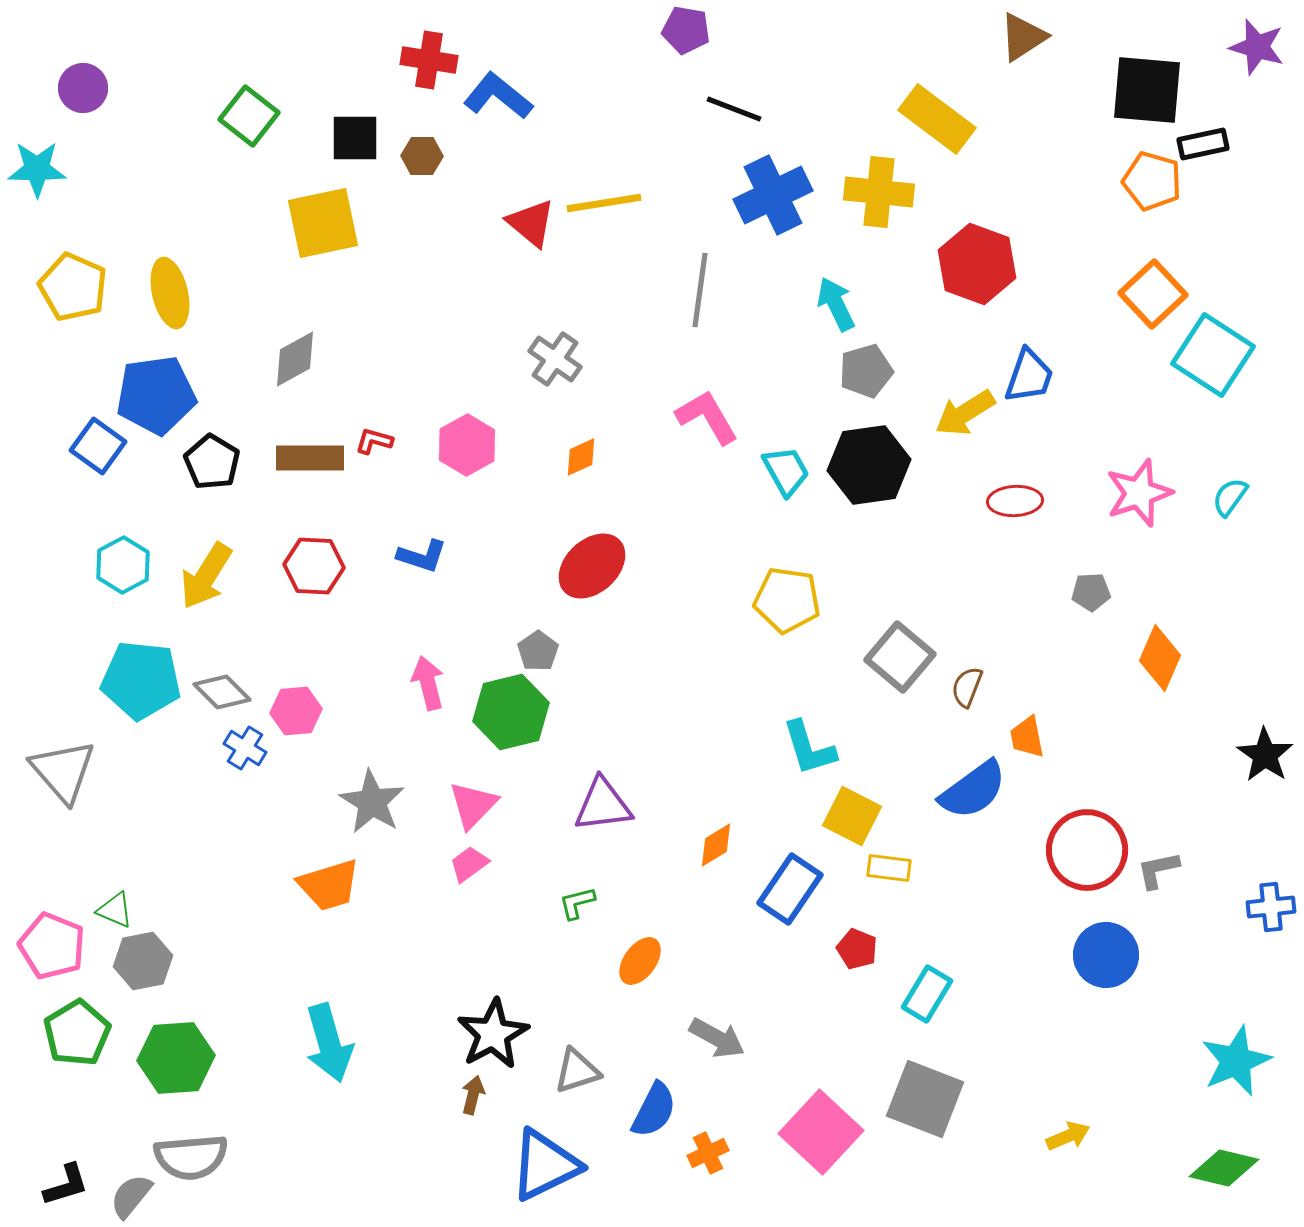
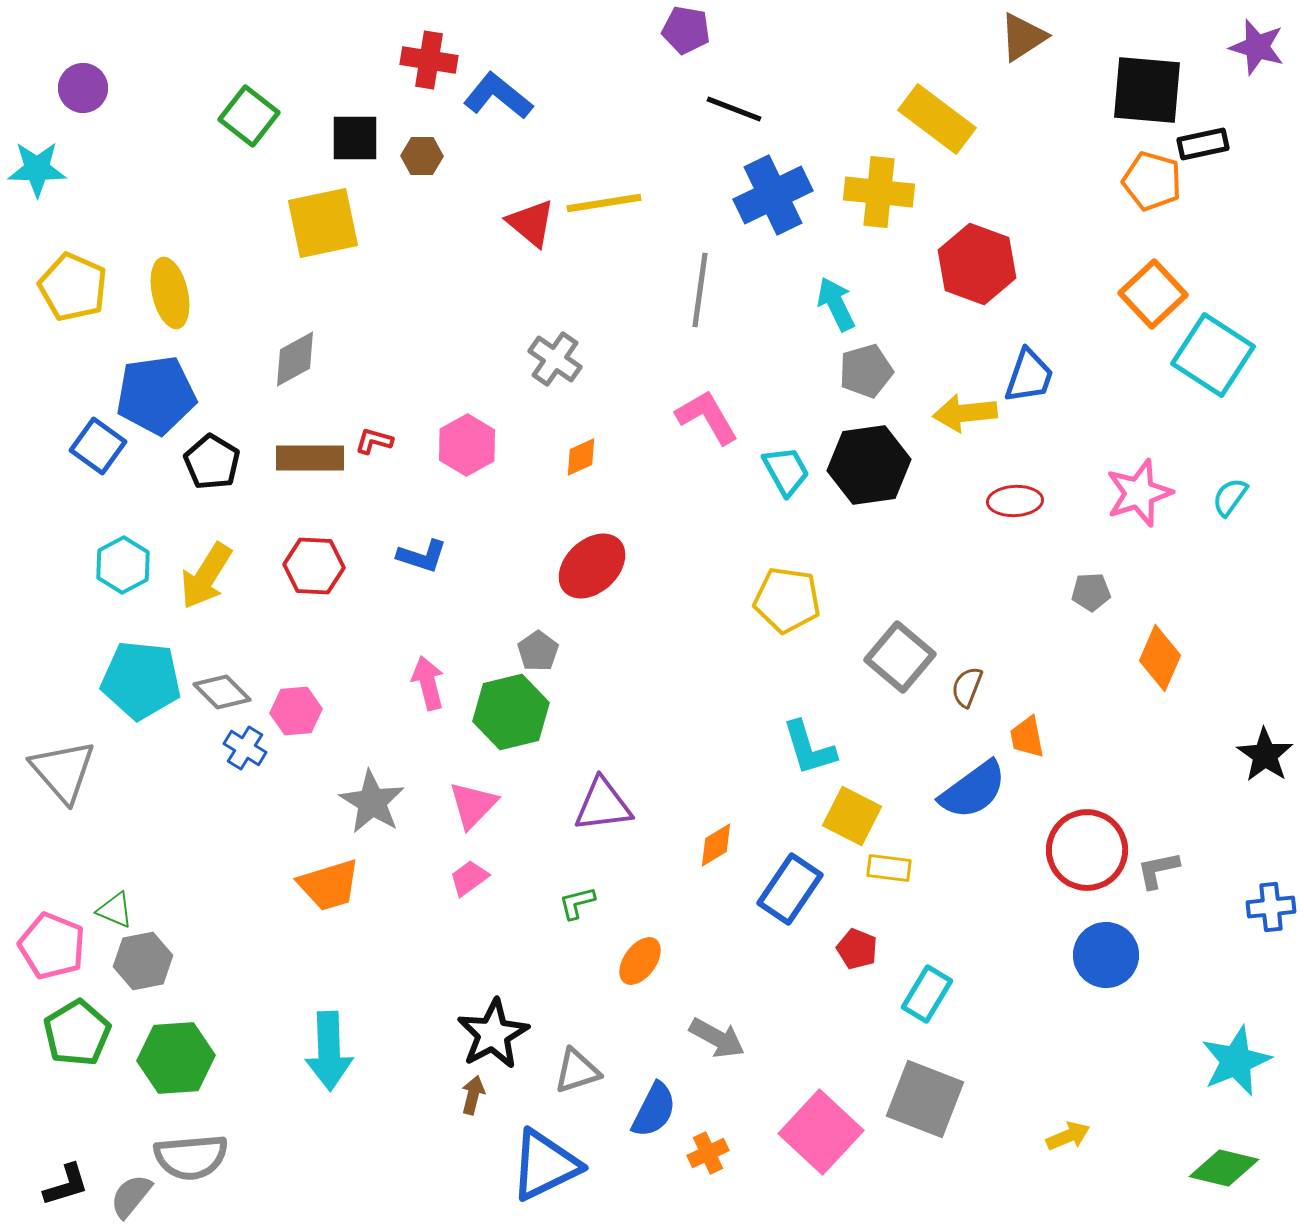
yellow arrow at (965, 413): rotated 26 degrees clockwise
pink trapezoid at (469, 864): moved 14 px down
cyan arrow at (329, 1043): moved 8 px down; rotated 14 degrees clockwise
